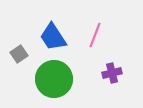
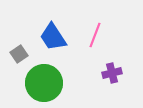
green circle: moved 10 px left, 4 px down
